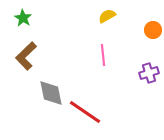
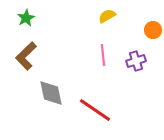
green star: moved 3 px right; rotated 12 degrees clockwise
purple cross: moved 13 px left, 12 px up
red line: moved 10 px right, 2 px up
